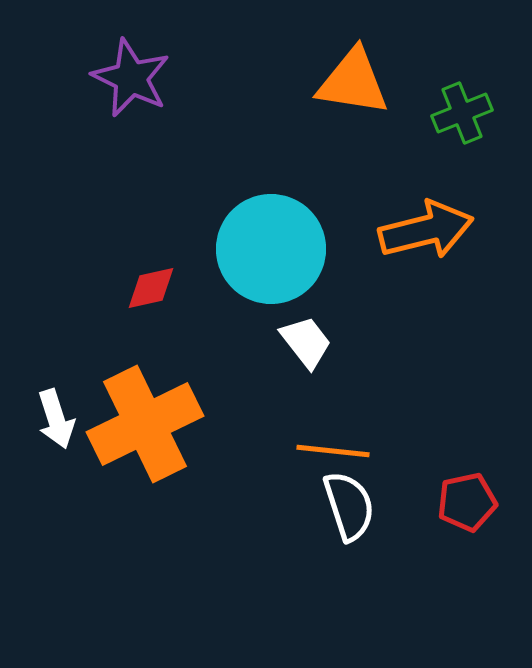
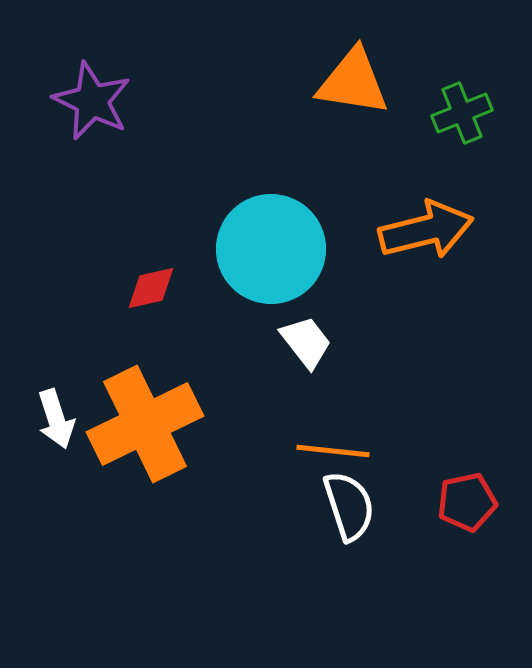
purple star: moved 39 px left, 23 px down
